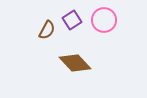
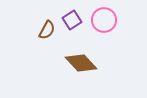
brown diamond: moved 6 px right
